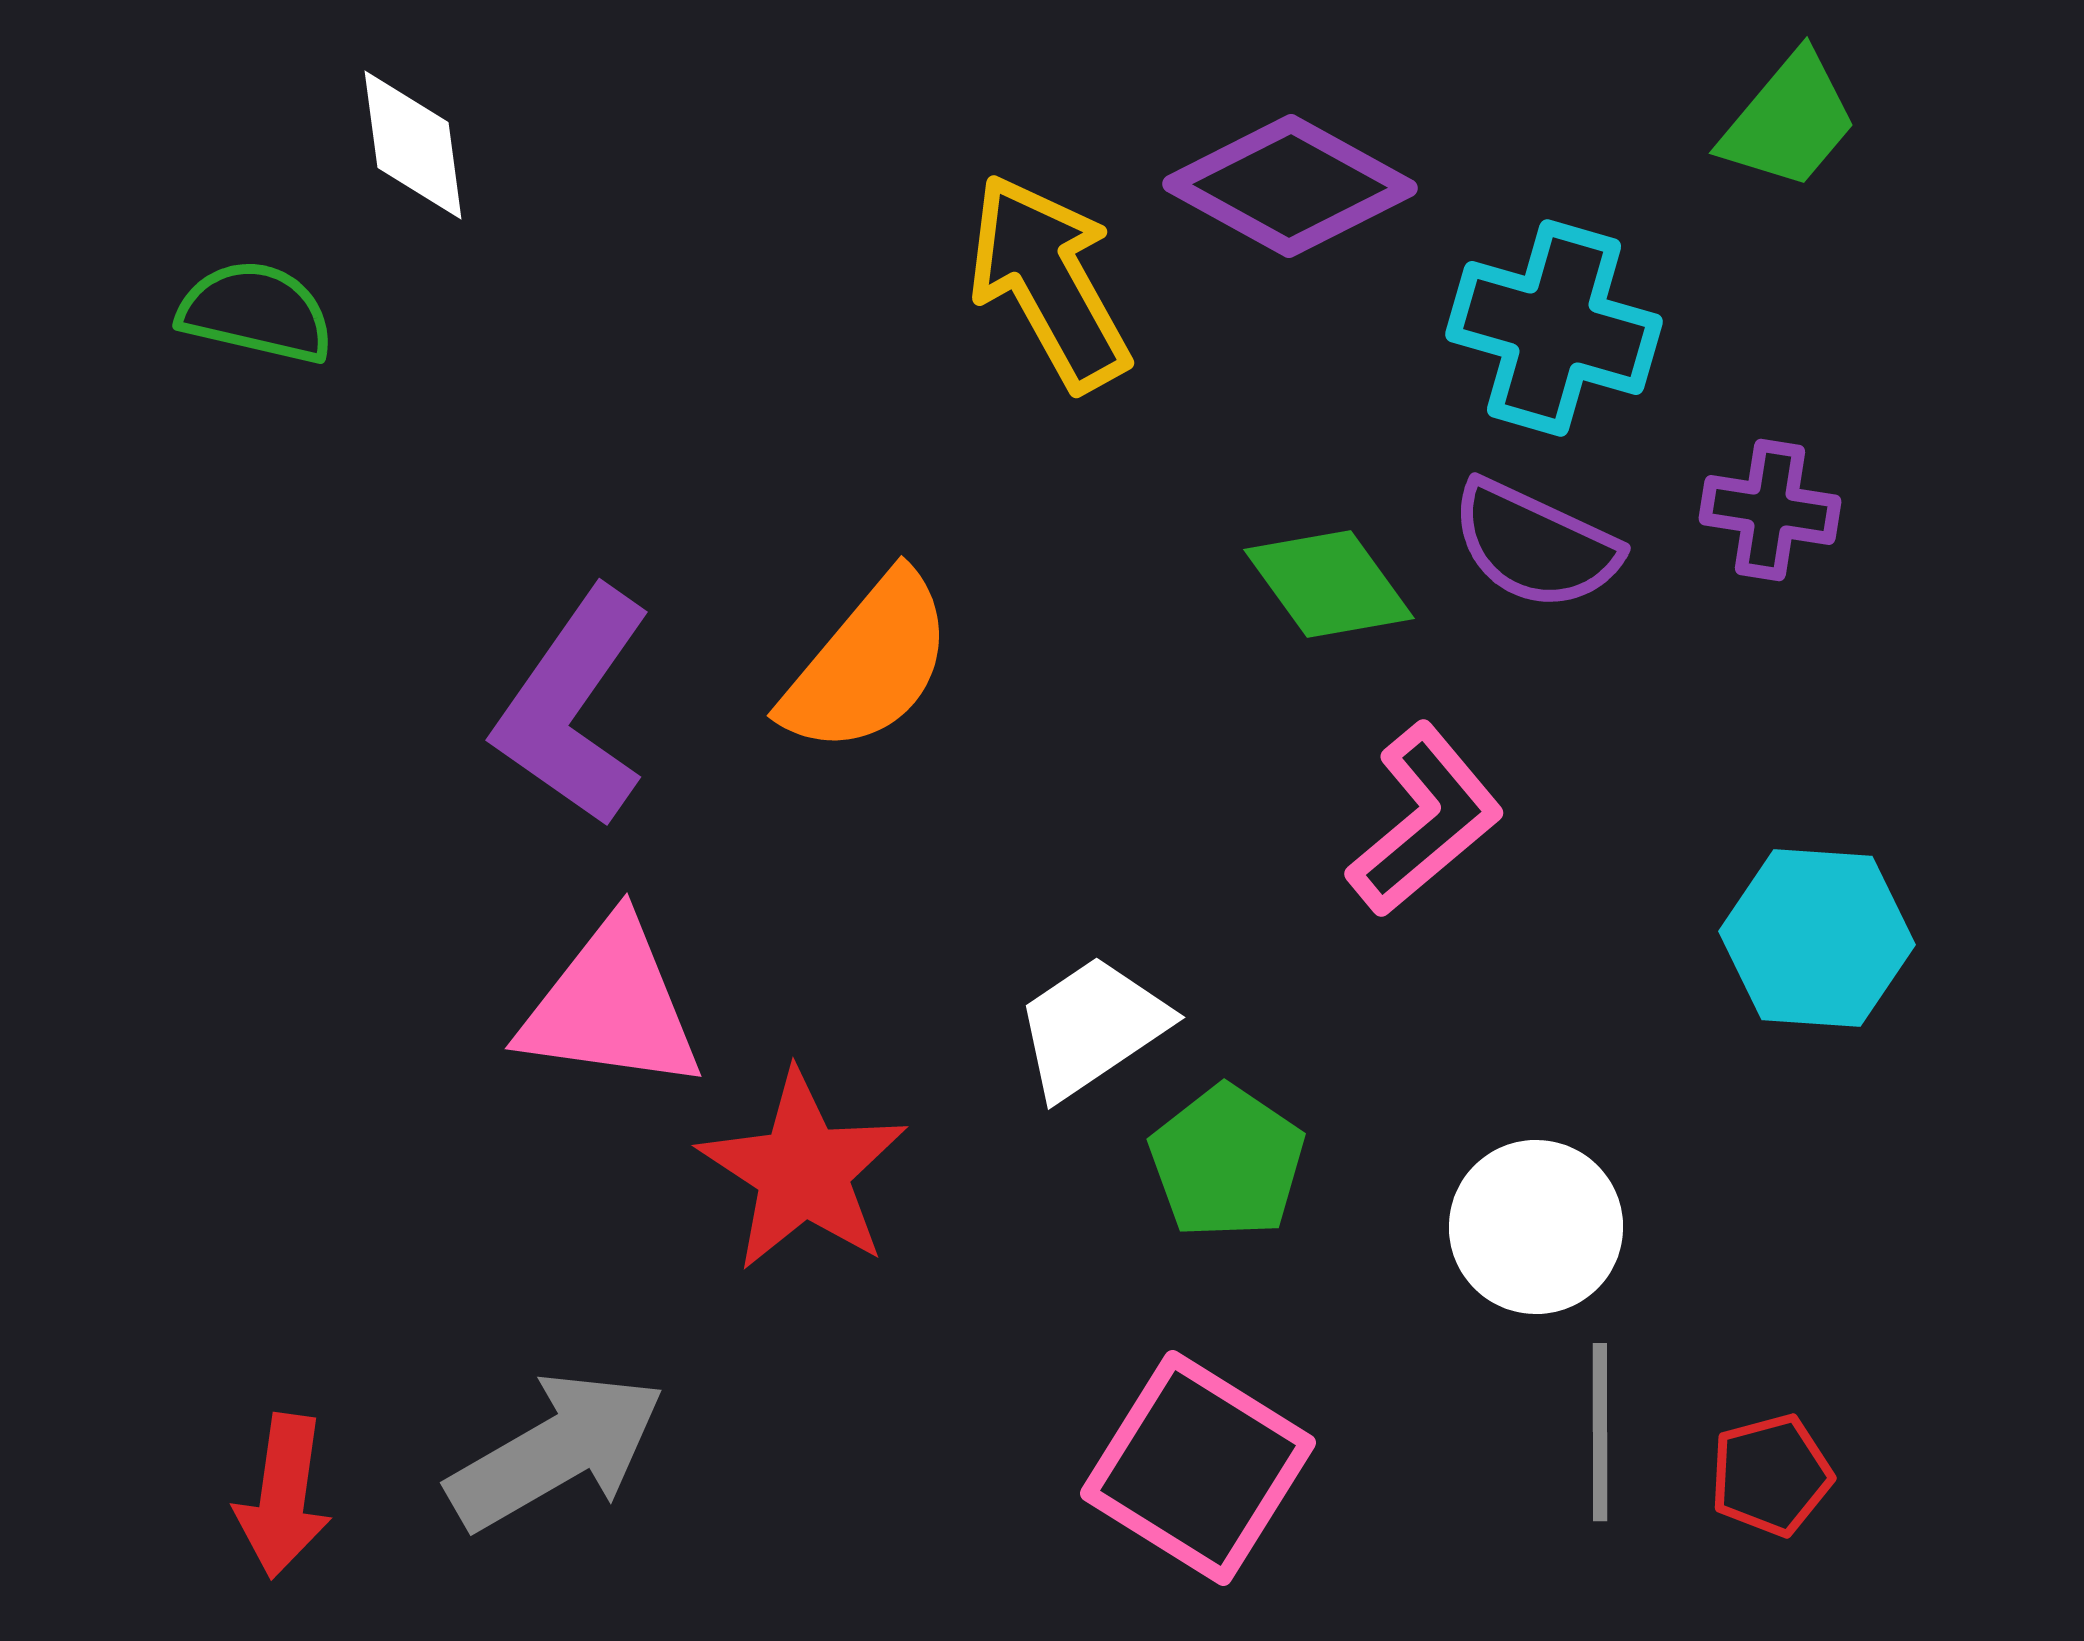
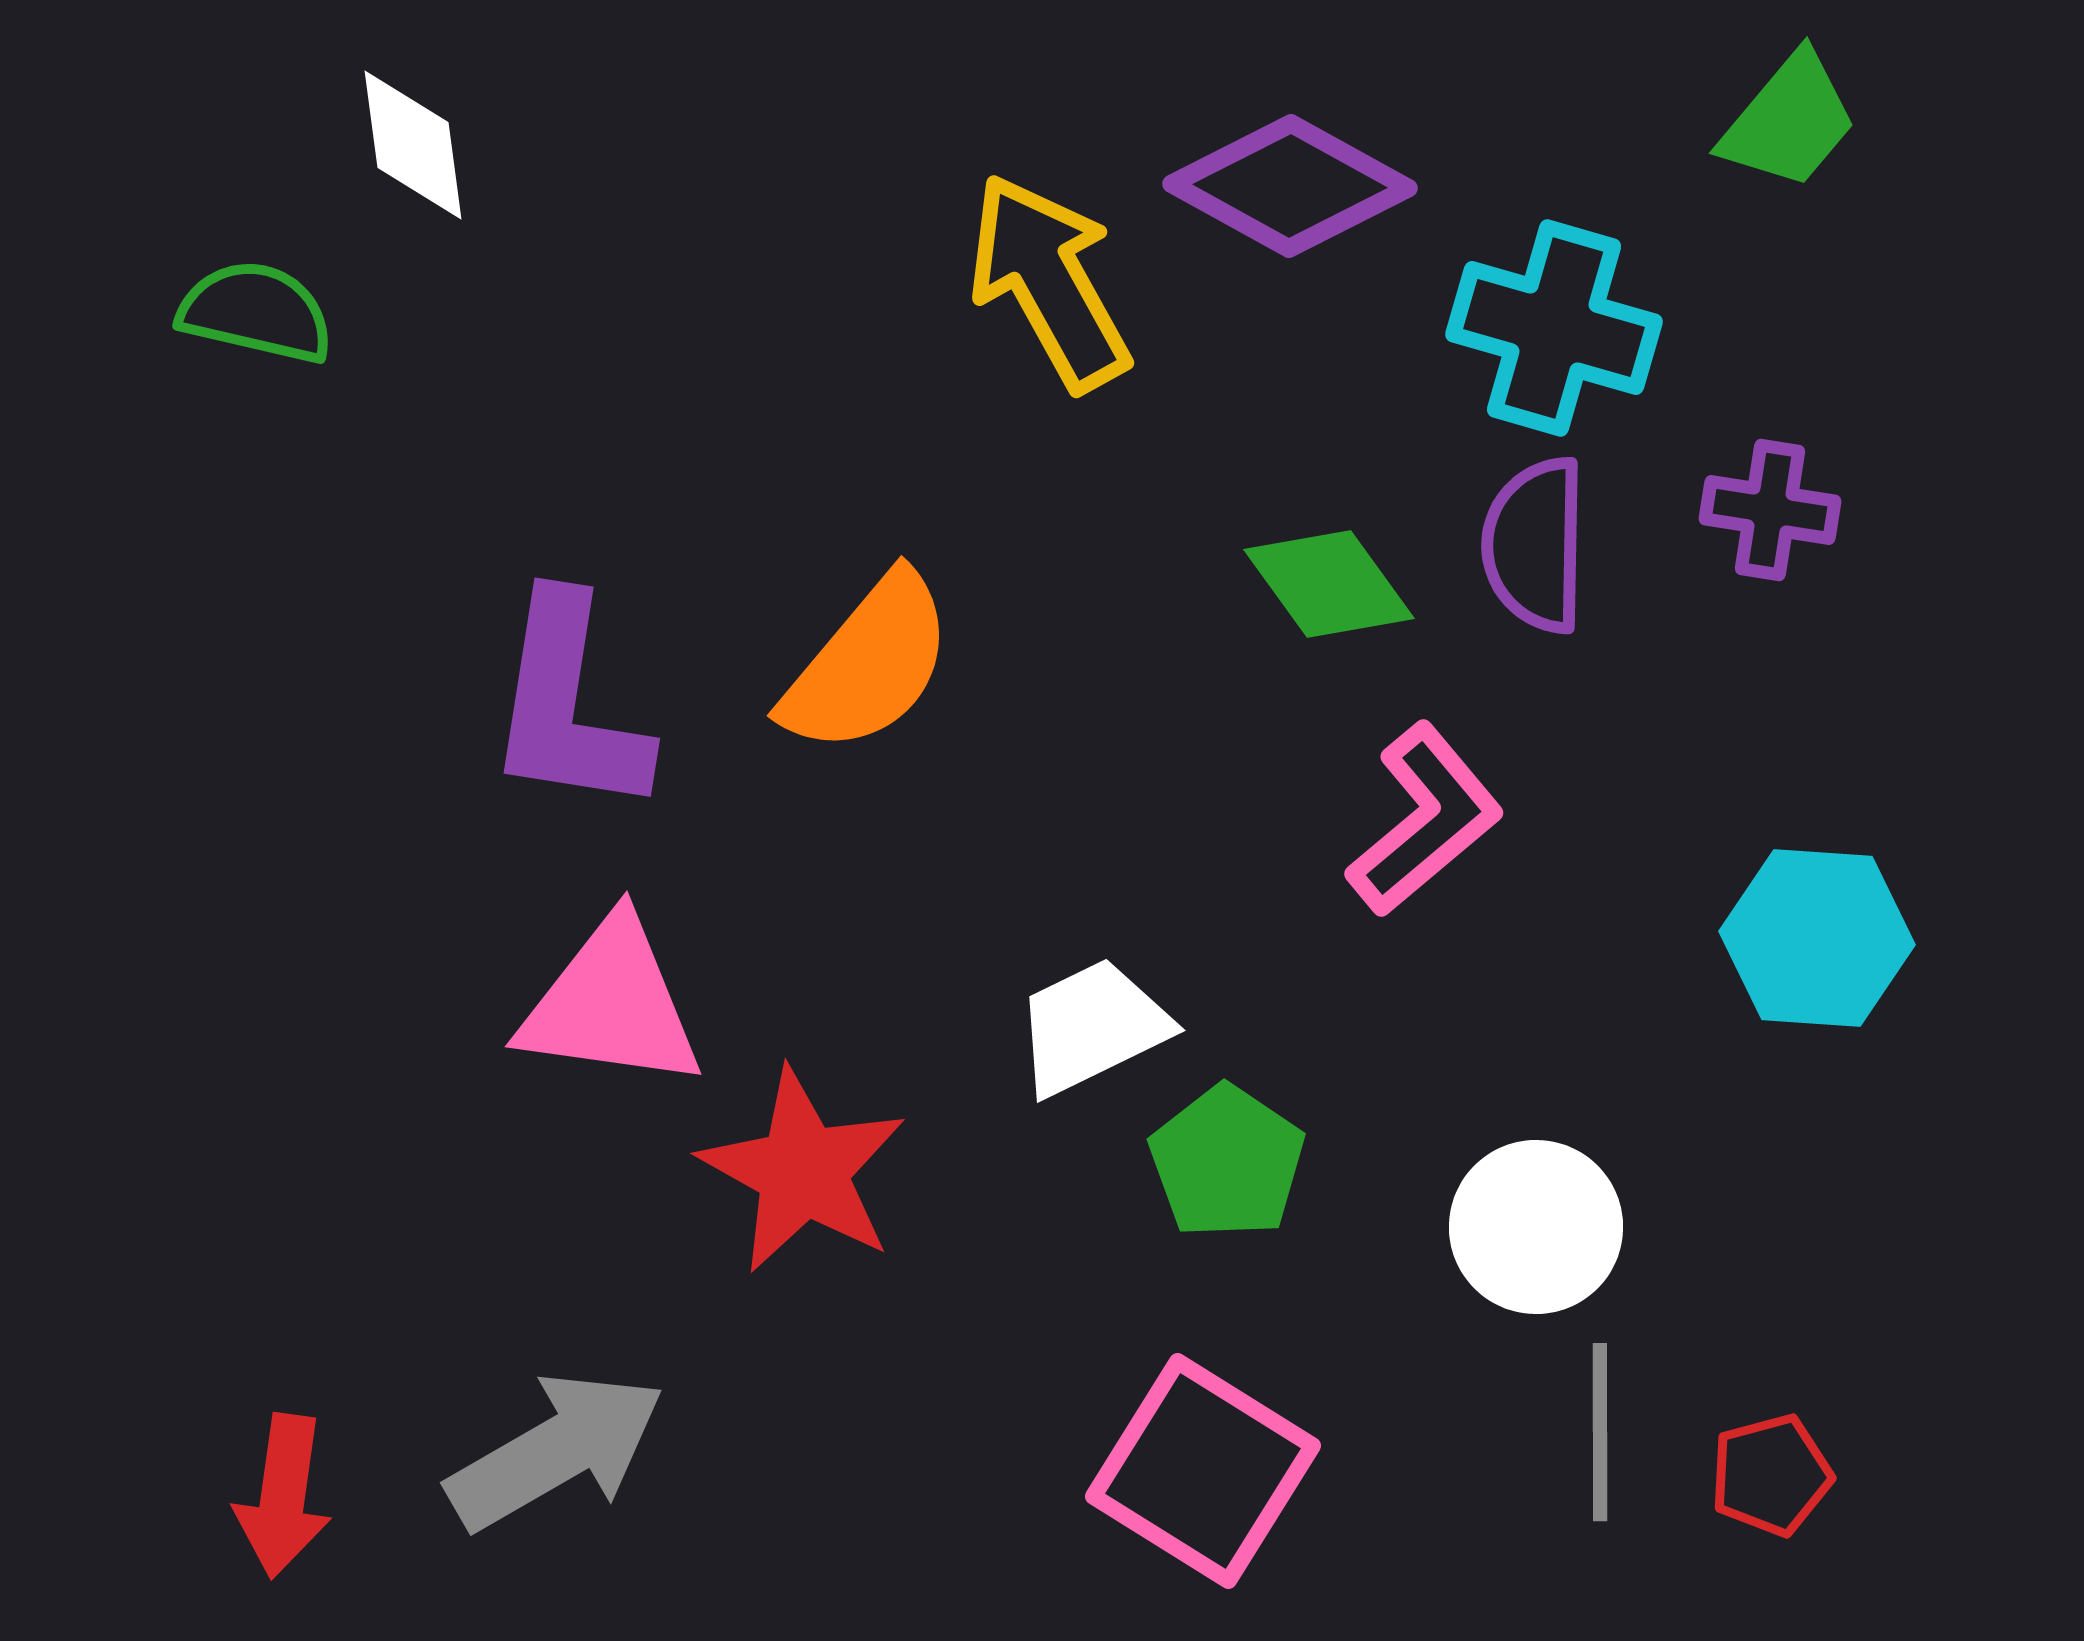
purple semicircle: rotated 66 degrees clockwise
purple L-shape: moved 5 px left, 2 px up; rotated 26 degrees counterclockwise
pink triangle: moved 2 px up
white trapezoid: rotated 8 degrees clockwise
red star: rotated 4 degrees counterclockwise
pink square: moved 5 px right, 3 px down
